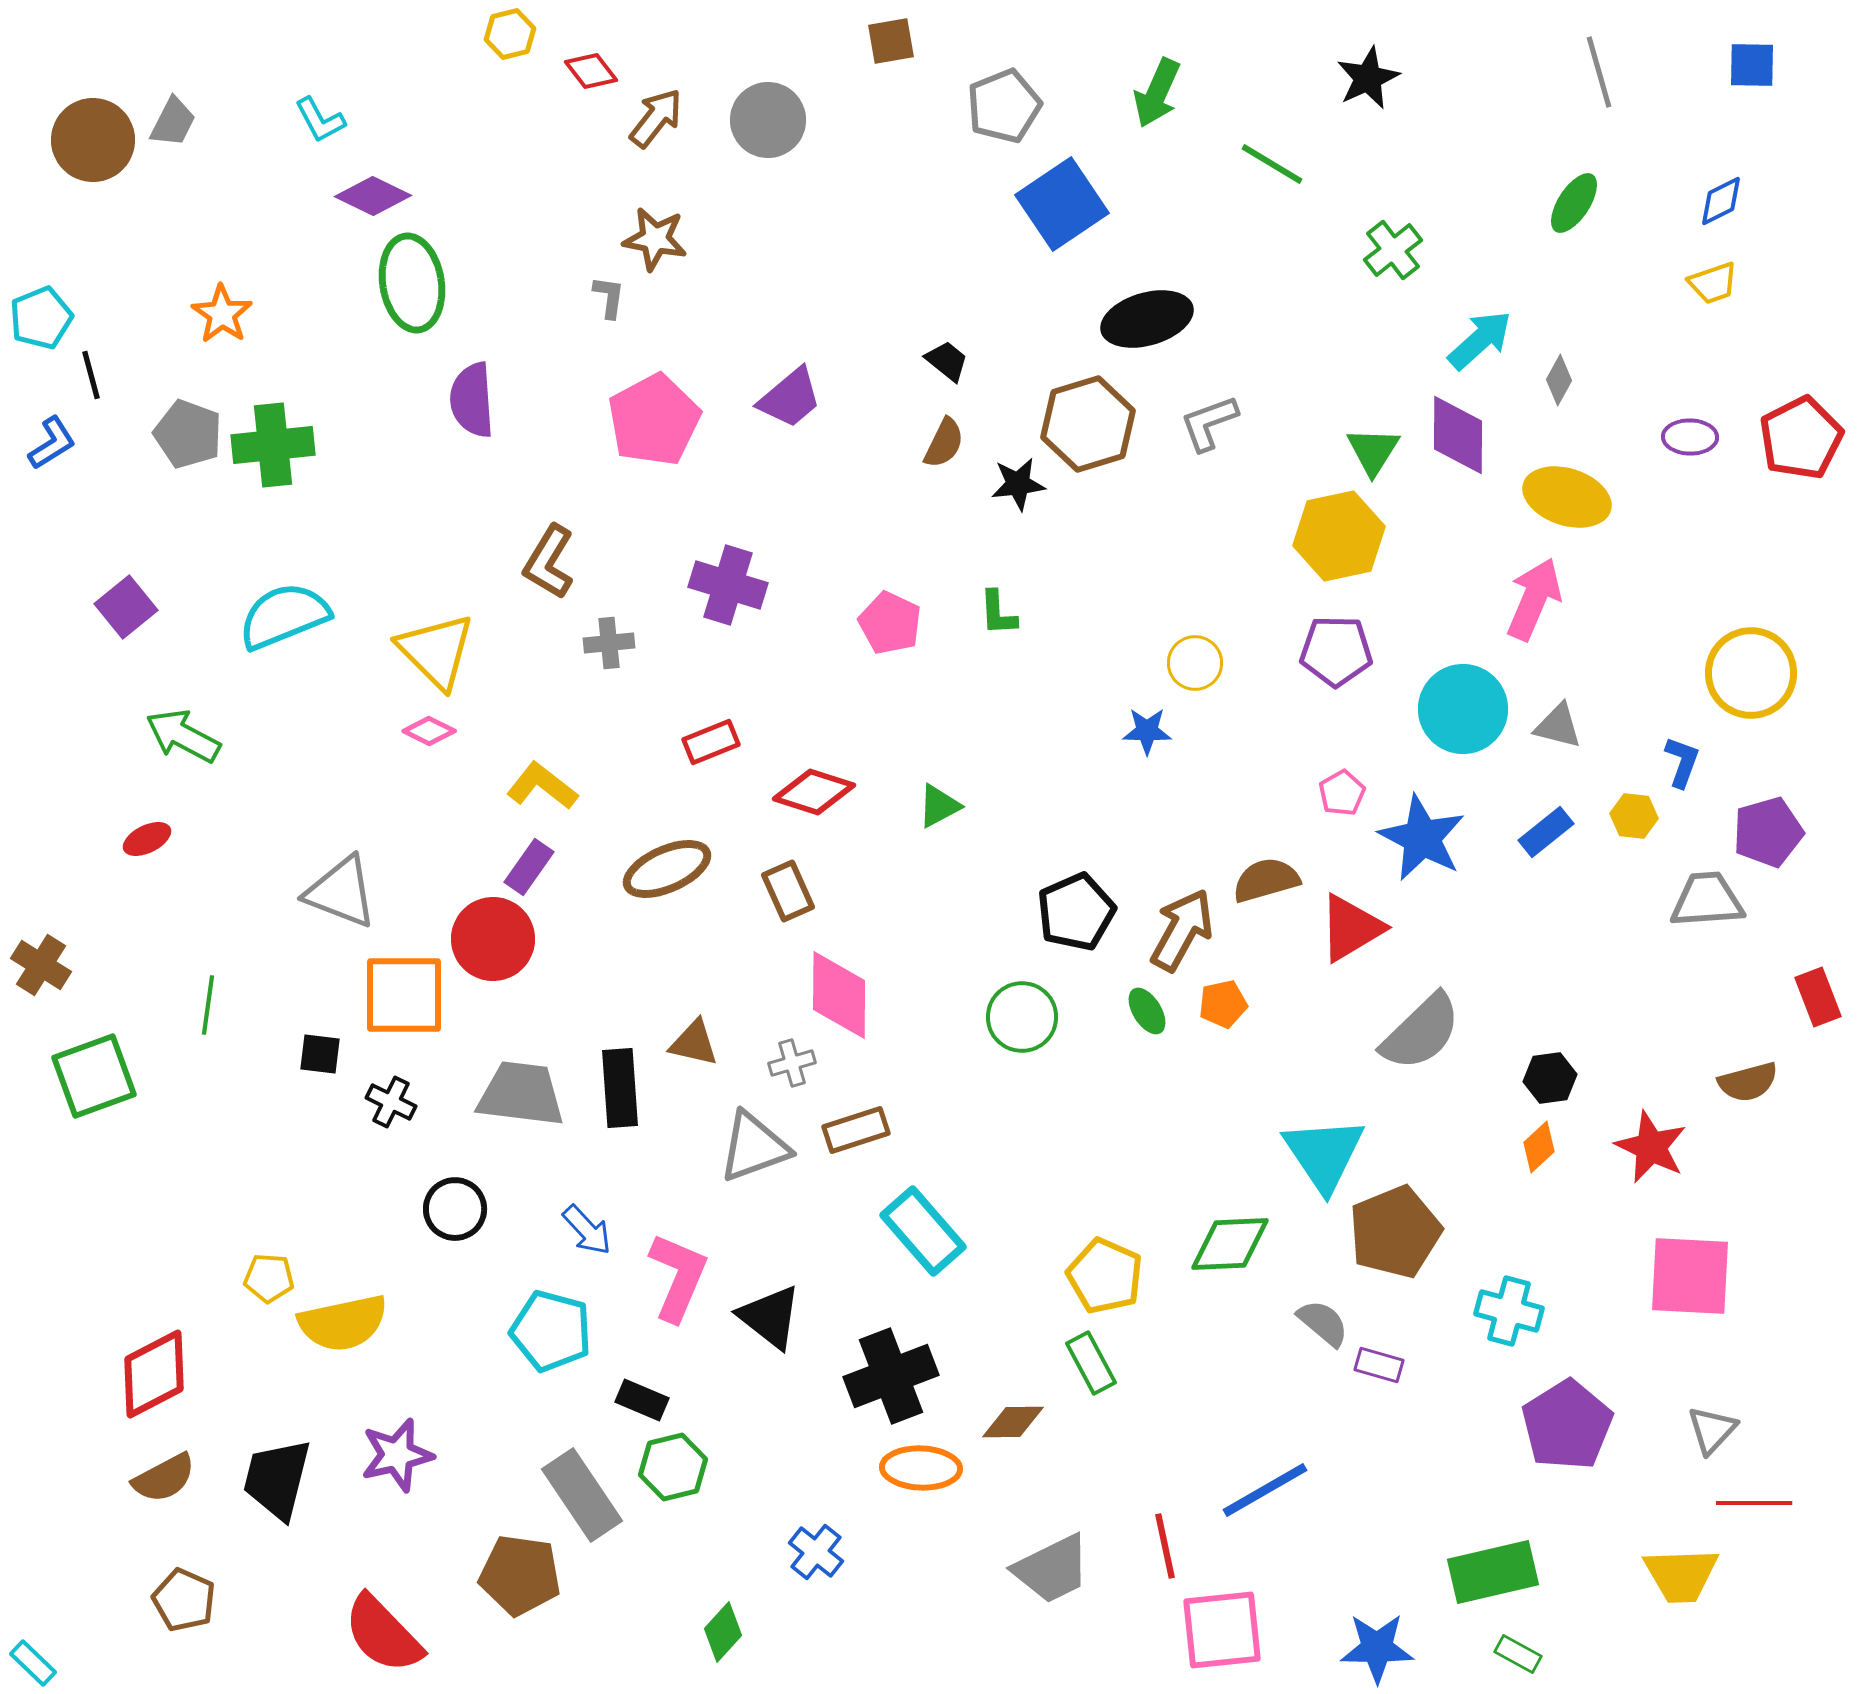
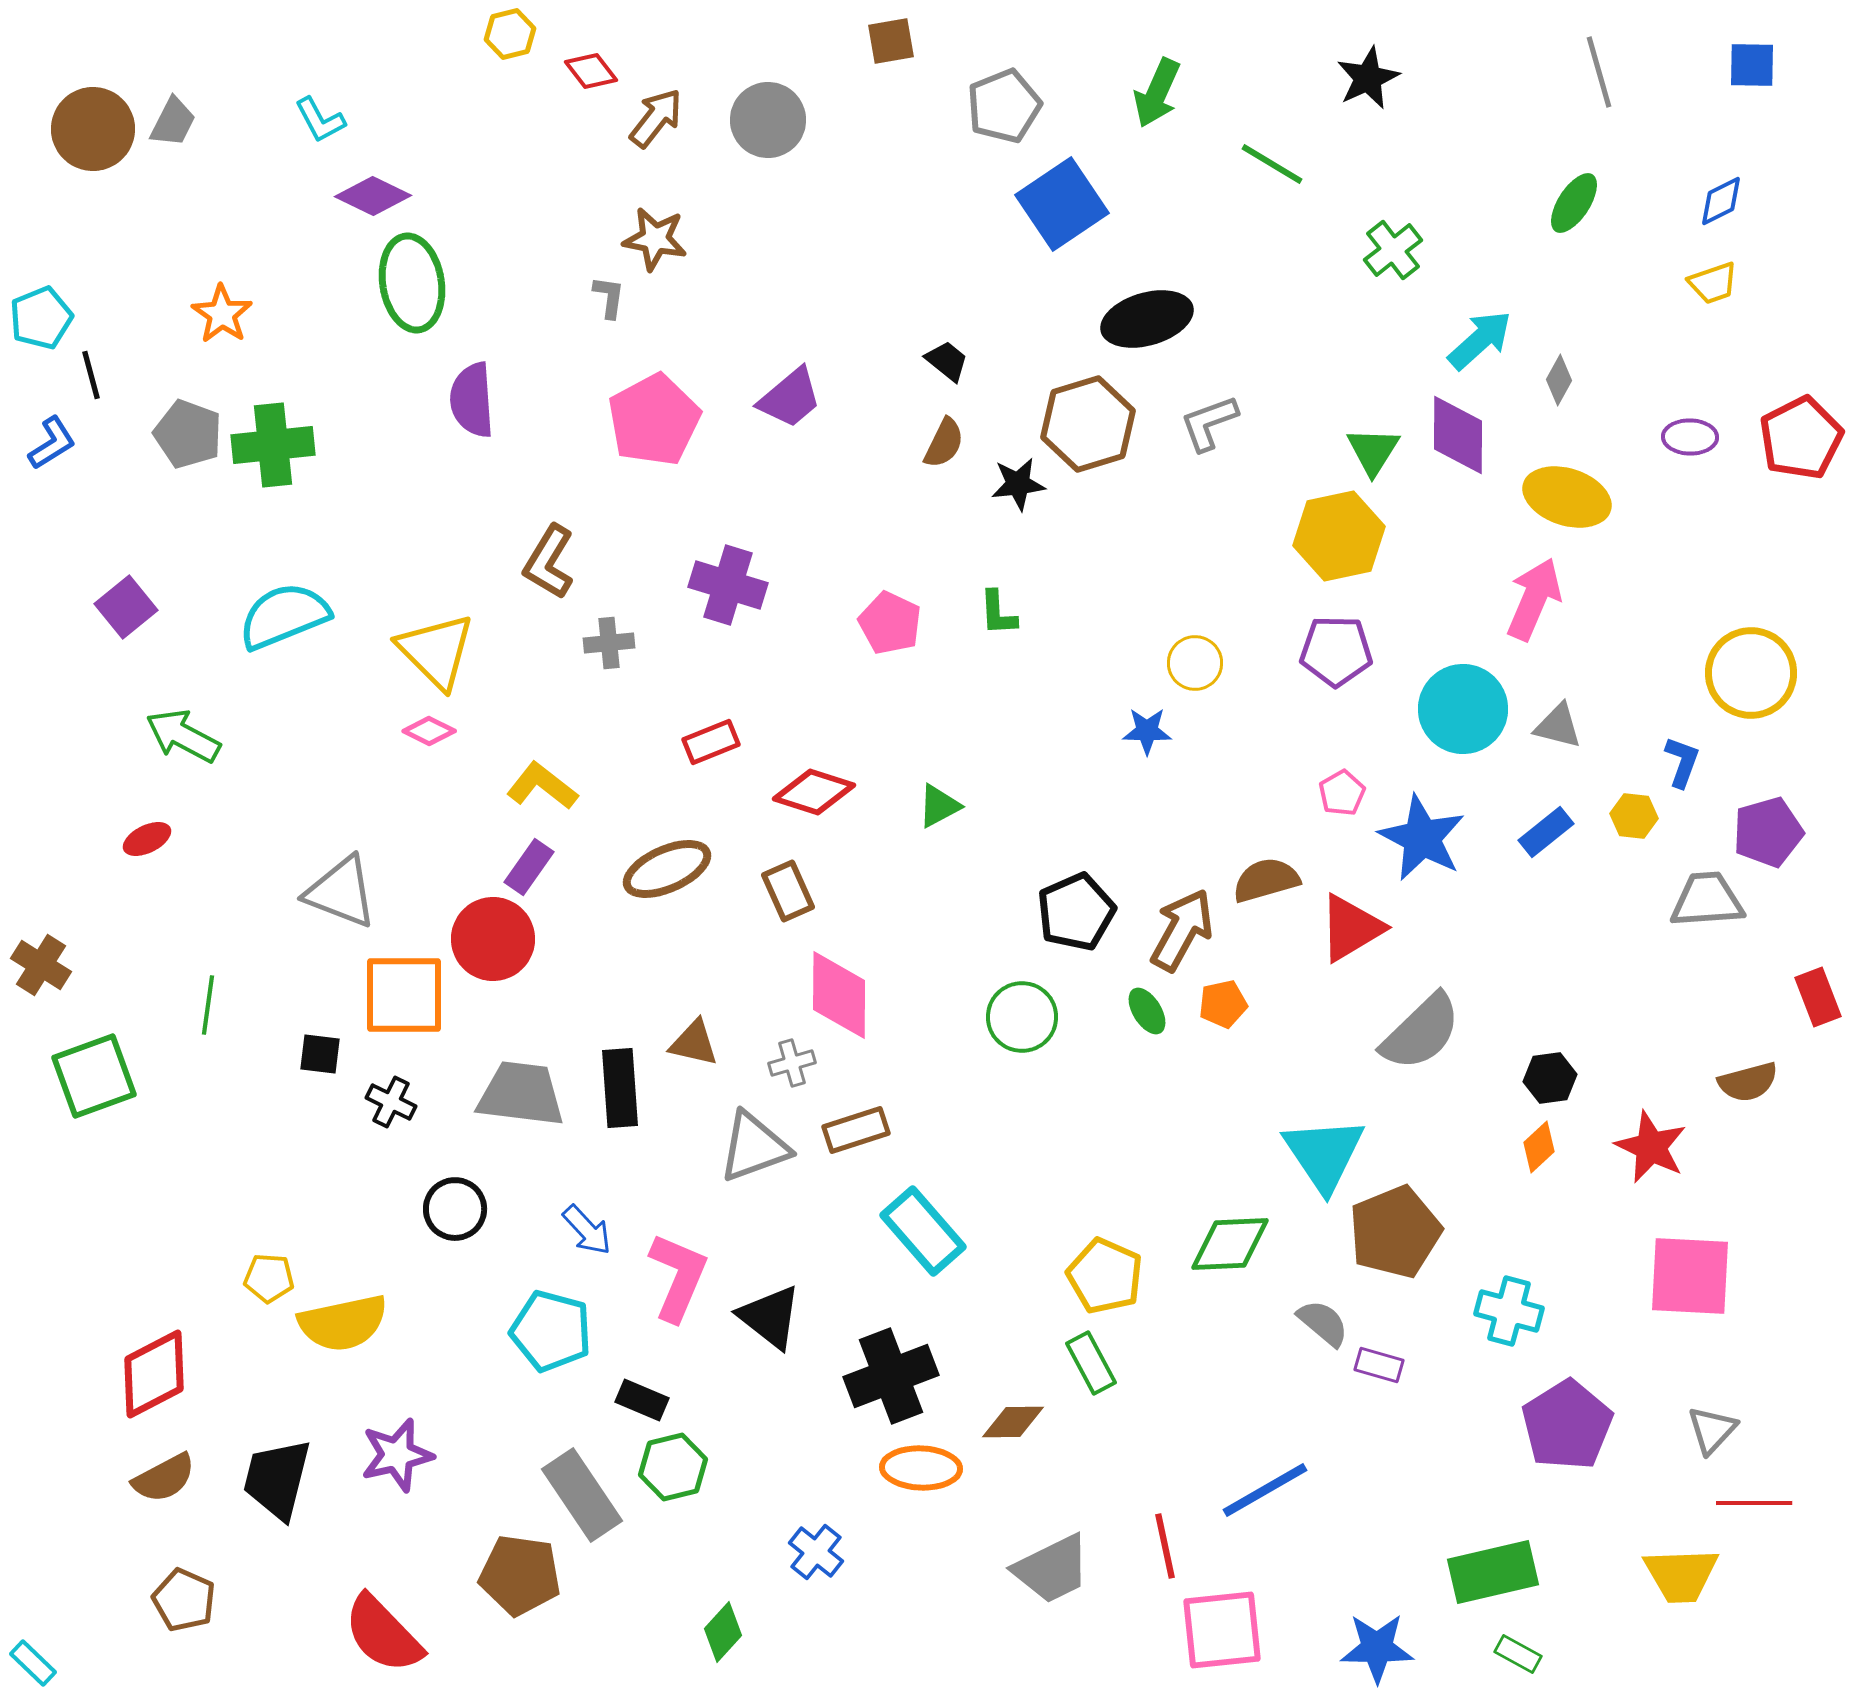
brown circle at (93, 140): moved 11 px up
